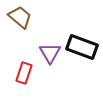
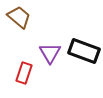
brown trapezoid: moved 1 px left
black rectangle: moved 2 px right, 4 px down
